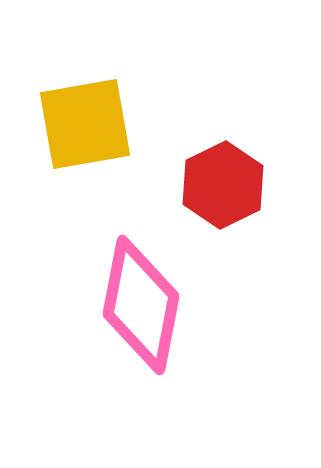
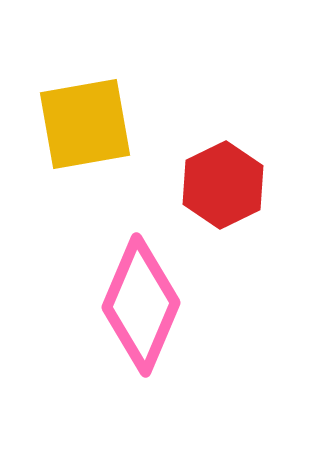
pink diamond: rotated 12 degrees clockwise
